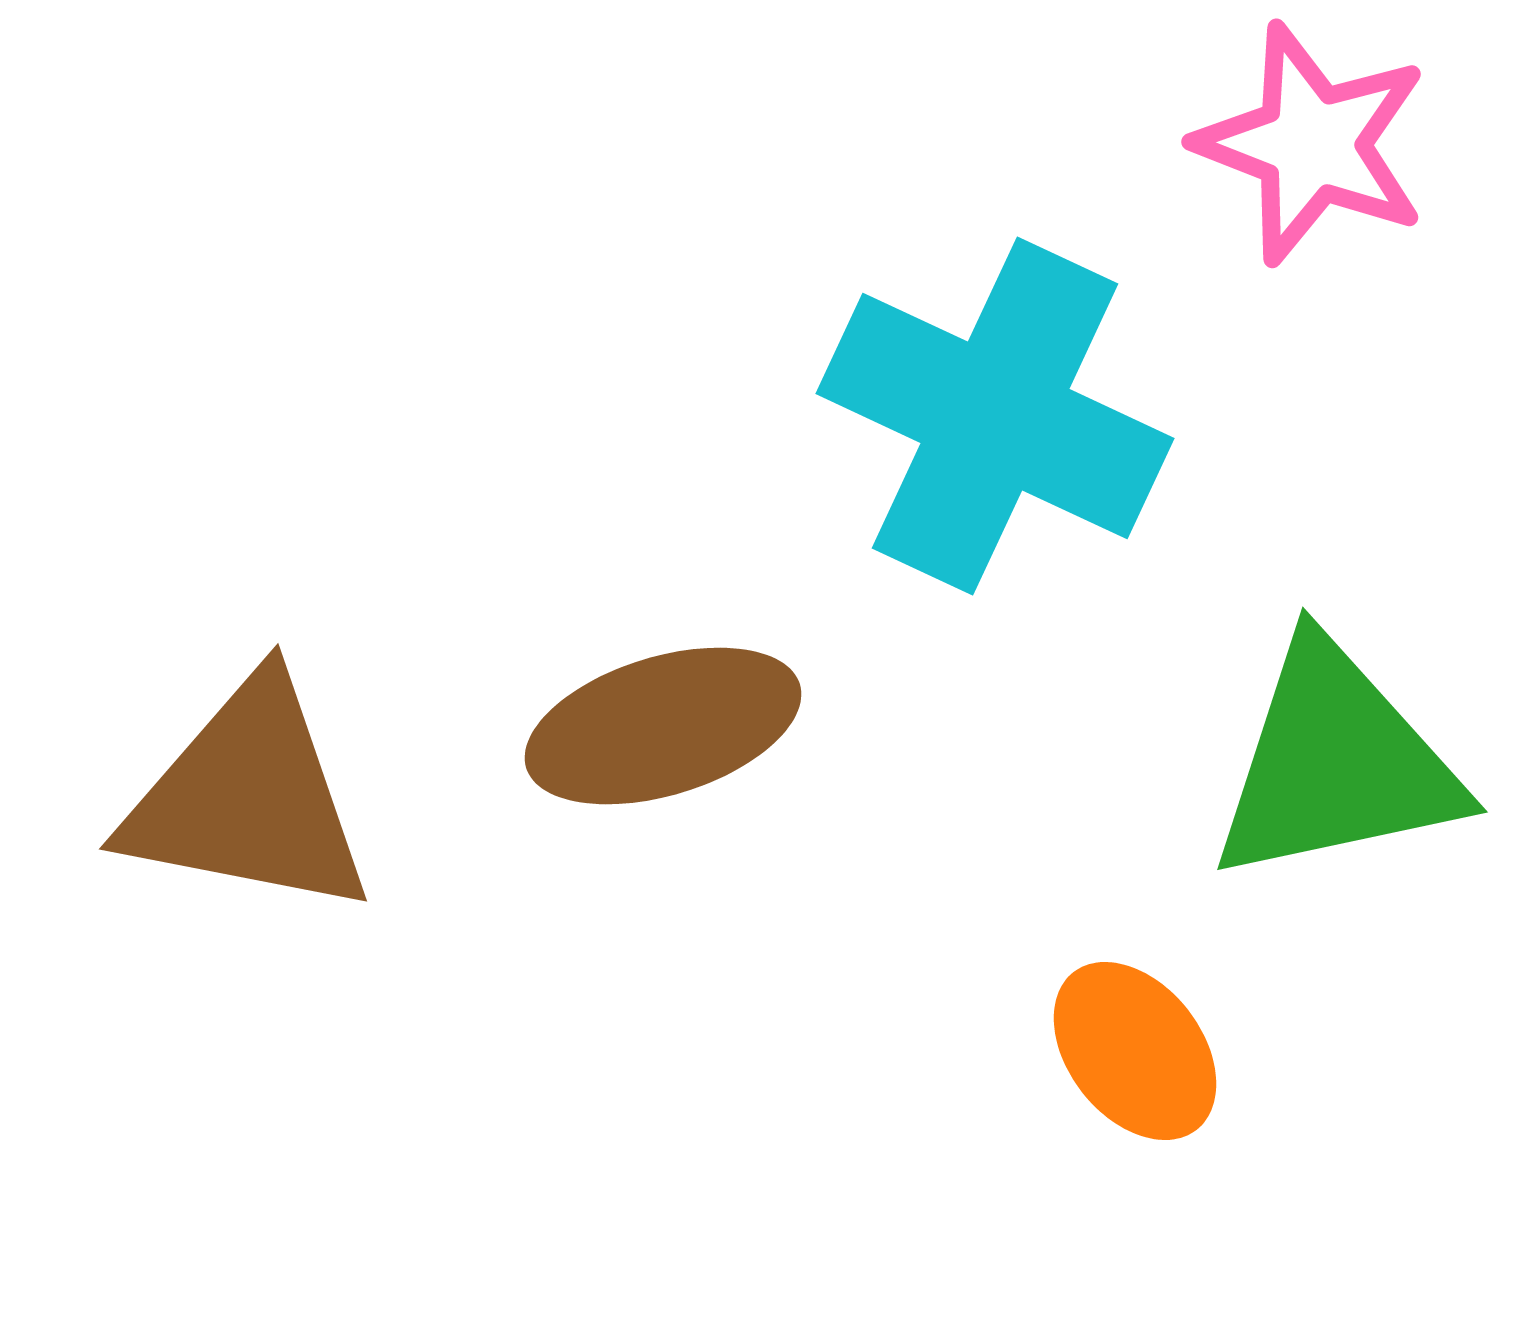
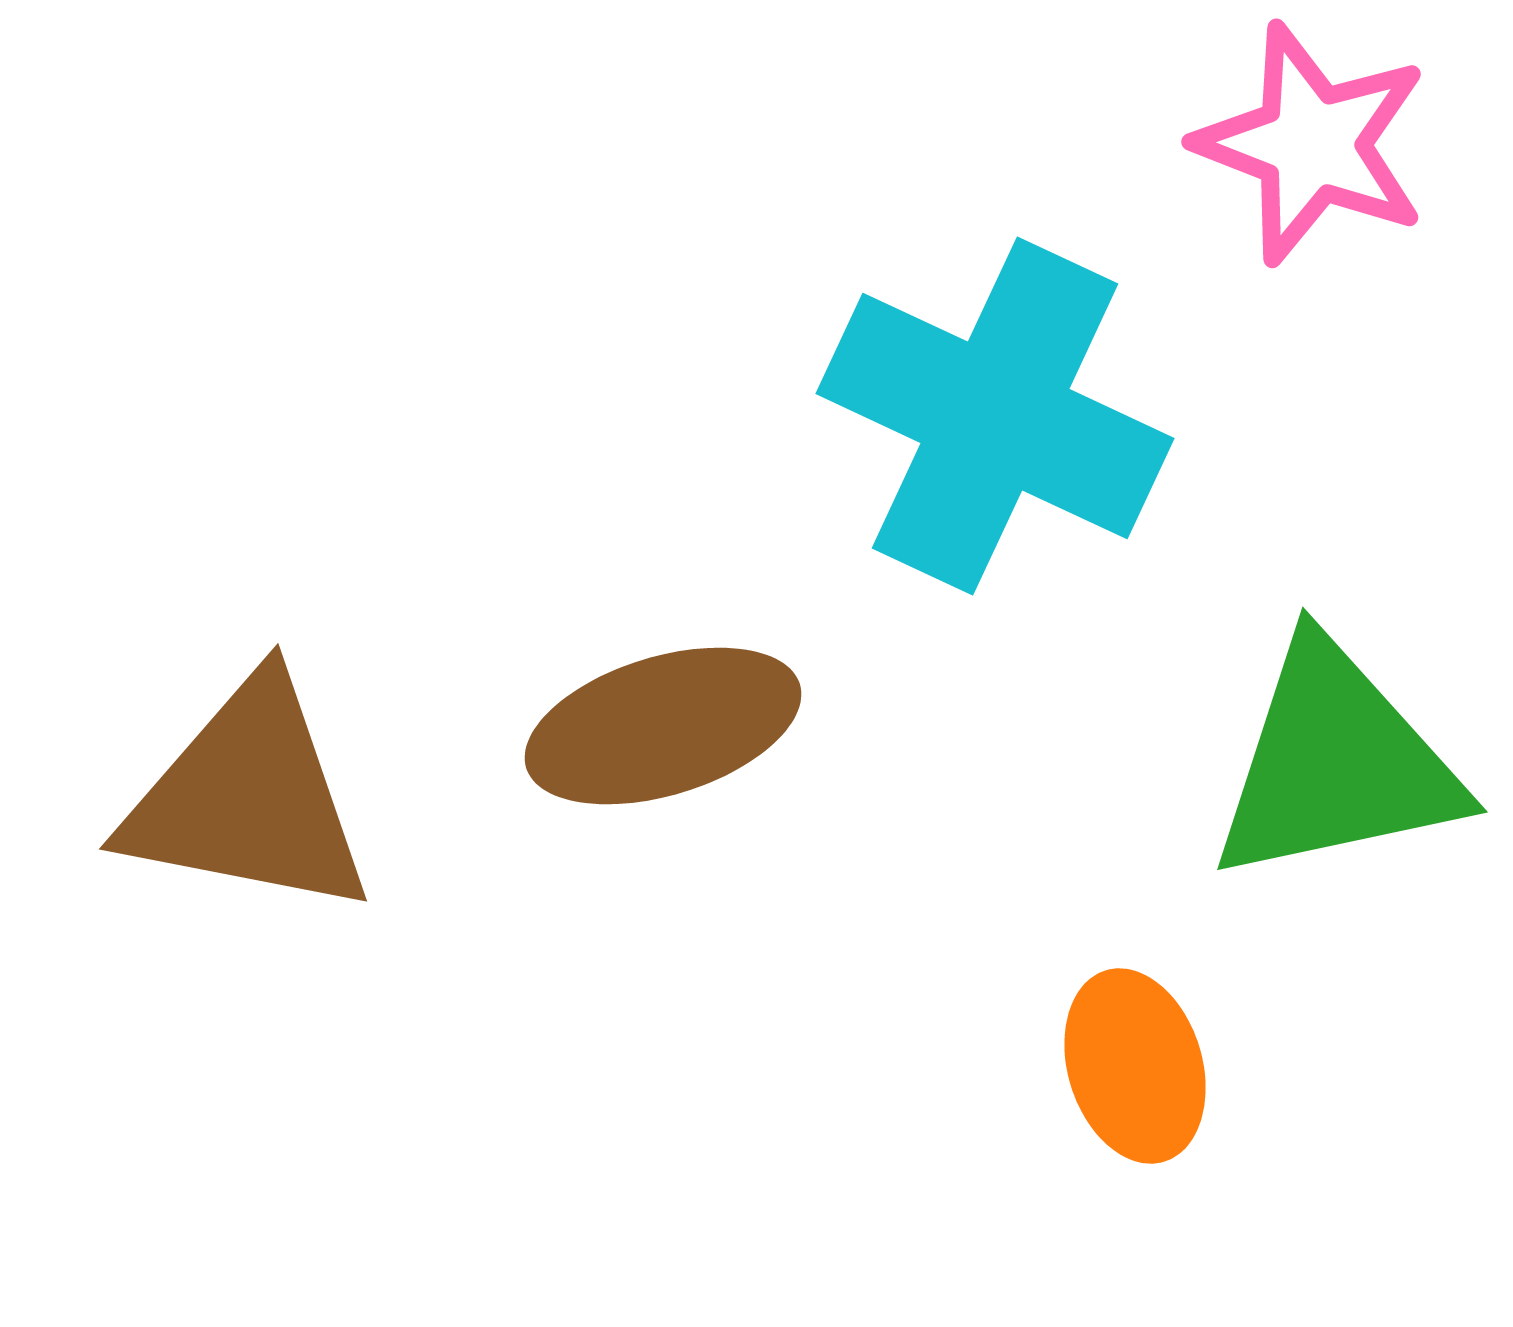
orange ellipse: moved 15 px down; rotated 21 degrees clockwise
